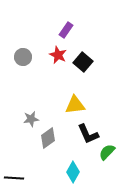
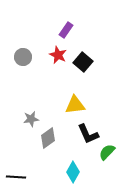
black line: moved 2 px right, 1 px up
